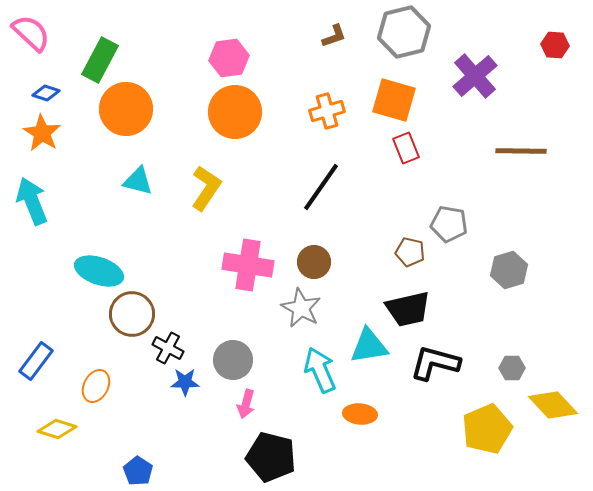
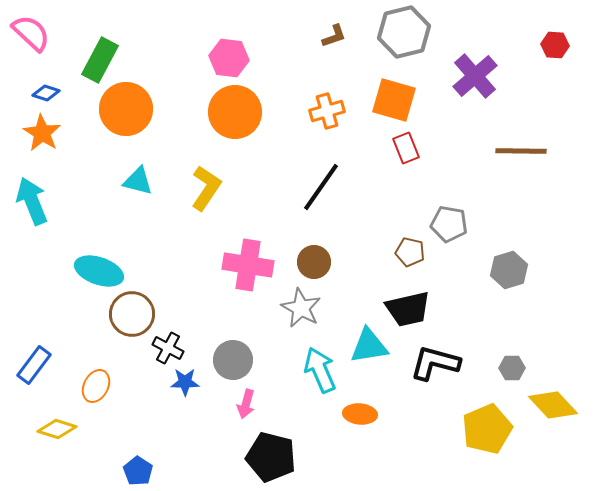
pink hexagon at (229, 58): rotated 15 degrees clockwise
blue rectangle at (36, 361): moved 2 px left, 4 px down
